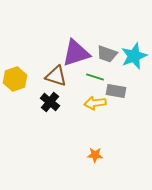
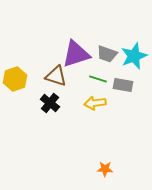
purple triangle: moved 1 px down
green line: moved 3 px right, 2 px down
gray rectangle: moved 7 px right, 6 px up
black cross: moved 1 px down
orange star: moved 10 px right, 14 px down
